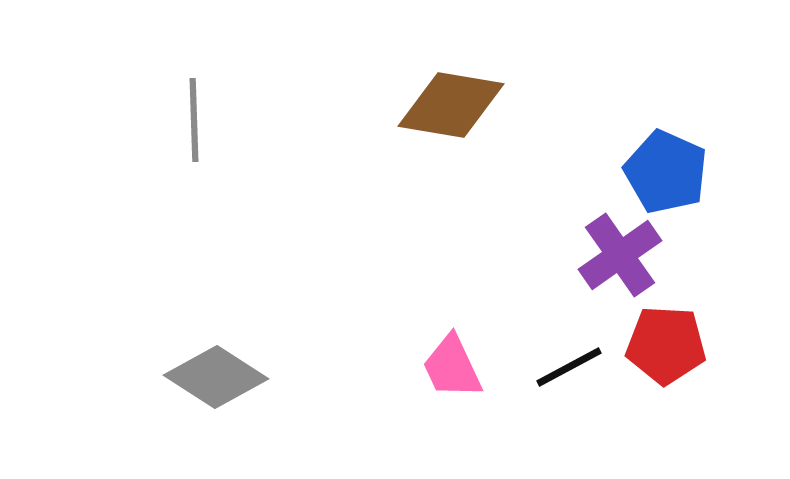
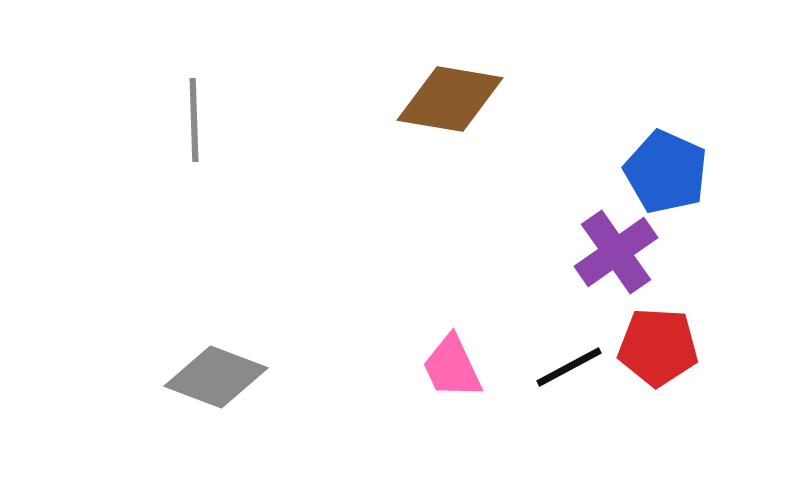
brown diamond: moved 1 px left, 6 px up
purple cross: moved 4 px left, 3 px up
red pentagon: moved 8 px left, 2 px down
gray diamond: rotated 12 degrees counterclockwise
